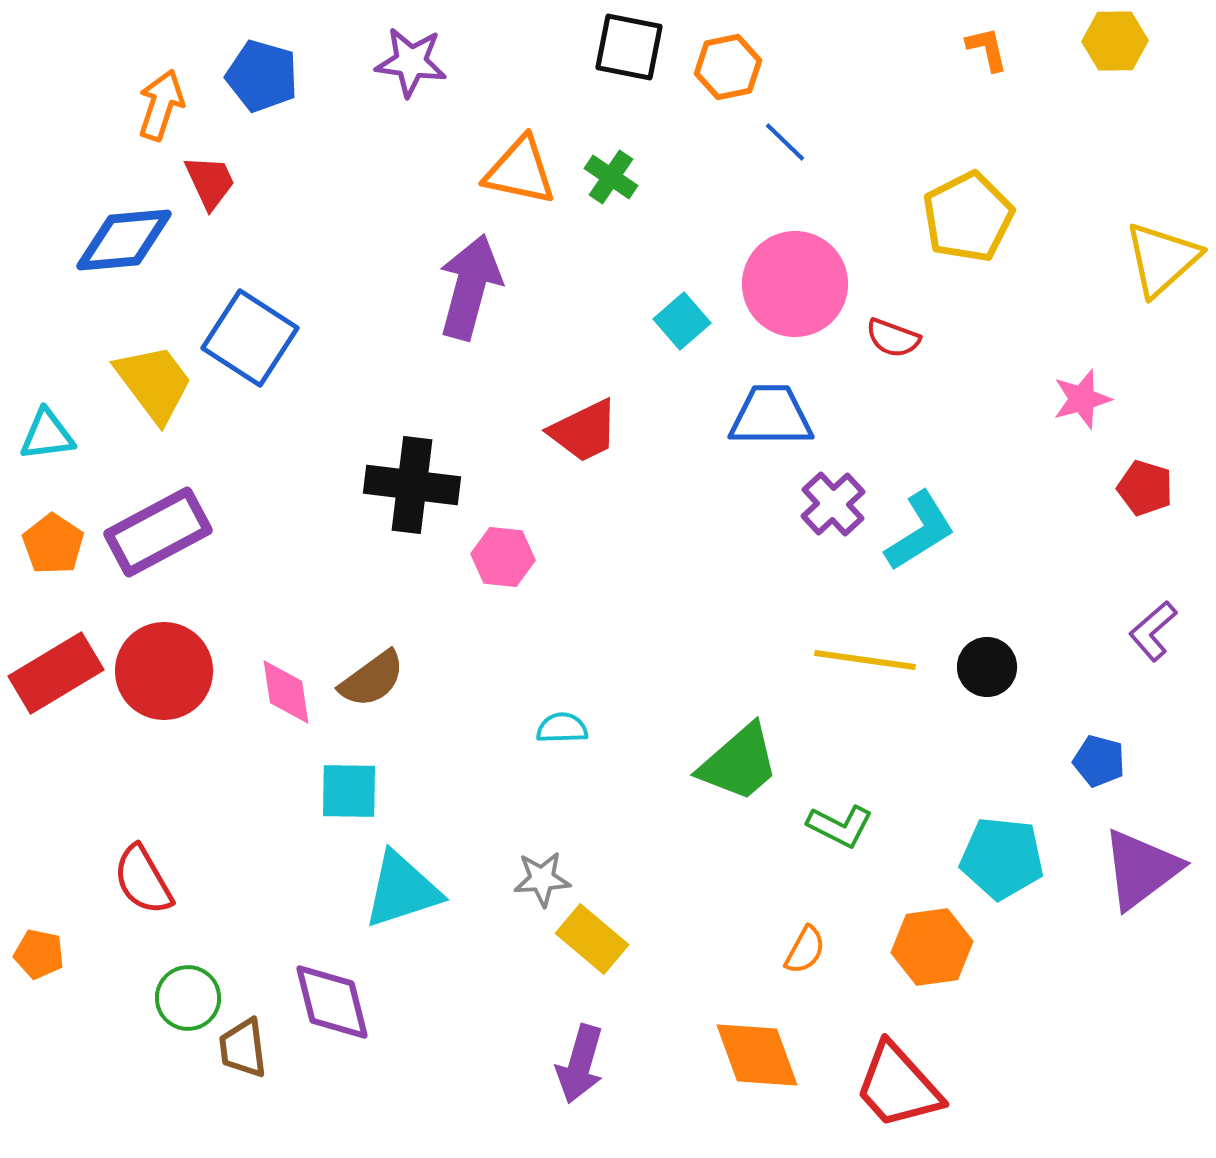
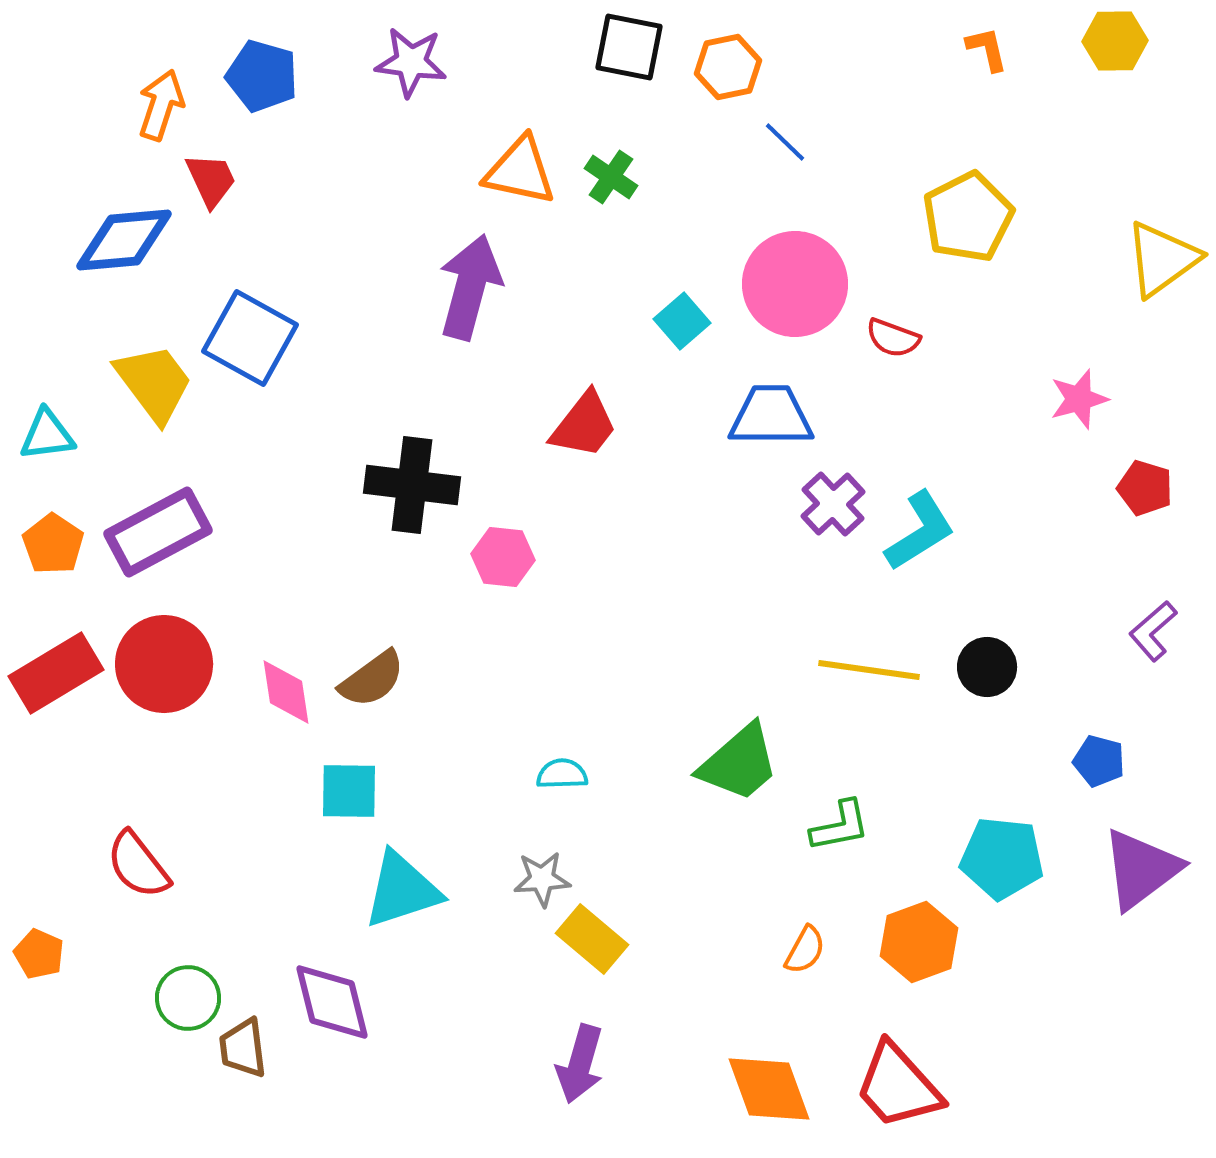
red trapezoid at (210, 182): moved 1 px right, 2 px up
yellow triangle at (1162, 259): rotated 6 degrees clockwise
blue square at (250, 338): rotated 4 degrees counterclockwise
pink star at (1082, 399): moved 3 px left
red trapezoid at (584, 431): moved 6 px up; rotated 26 degrees counterclockwise
yellow line at (865, 660): moved 4 px right, 10 px down
red circle at (164, 671): moved 7 px up
cyan semicircle at (562, 728): moved 46 px down
green L-shape at (840, 826): rotated 38 degrees counterclockwise
red semicircle at (143, 880): moved 5 px left, 15 px up; rotated 8 degrees counterclockwise
orange hexagon at (932, 947): moved 13 px left, 5 px up; rotated 12 degrees counterclockwise
orange pentagon at (39, 954): rotated 12 degrees clockwise
orange diamond at (757, 1055): moved 12 px right, 34 px down
